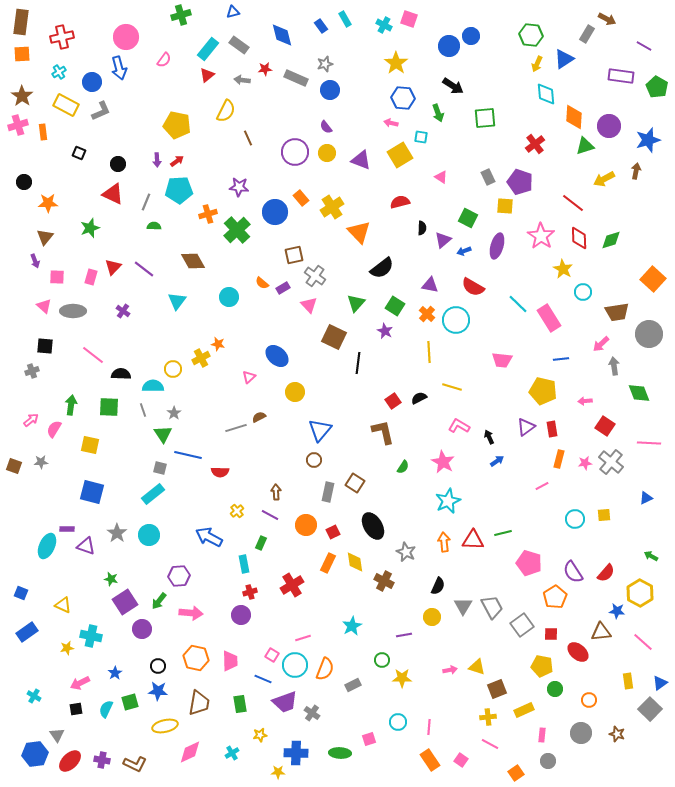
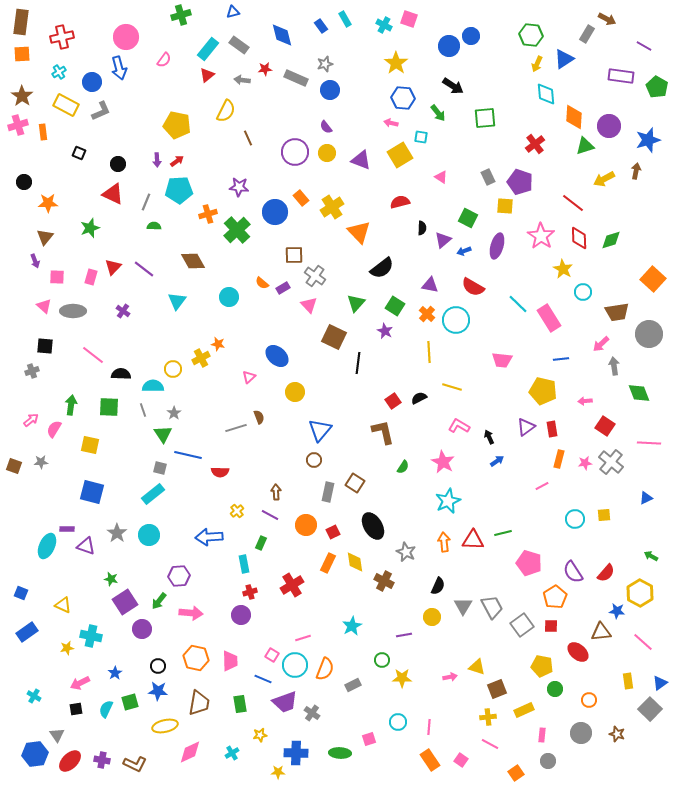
green arrow at (438, 113): rotated 18 degrees counterclockwise
brown square at (294, 255): rotated 12 degrees clockwise
brown semicircle at (259, 417): rotated 96 degrees clockwise
blue arrow at (209, 537): rotated 32 degrees counterclockwise
red square at (551, 634): moved 8 px up
pink arrow at (450, 670): moved 7 px down
